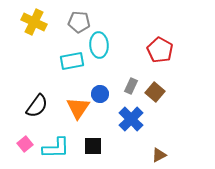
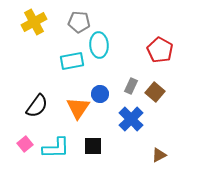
yellow cross: rotated 35 degrees clockwise
